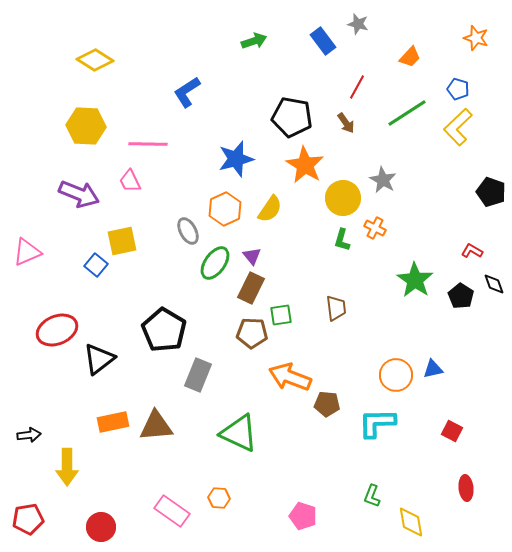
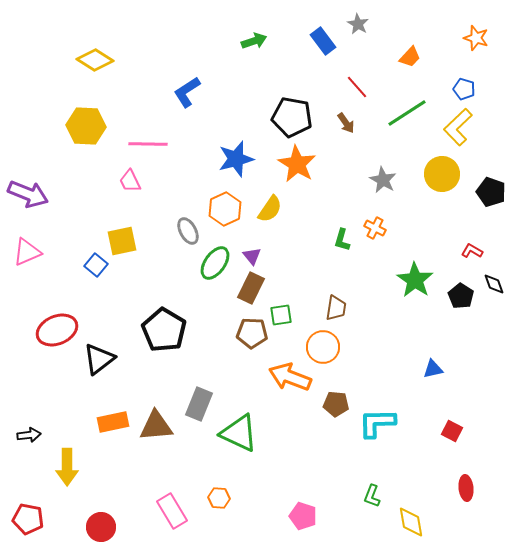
gray star at (358, 24): rotated 15 degrees clockwise
red line at (357, 87): rotated 70 degrees counterclockwise
blue pentagon at (458, 89): moved 6 px right
orange star at (305, 165): moved 8 px left, 1 px up
purple arrow at (79, 194): moved 51 px left
yellow circle at (343, 198): moved 99 px right, 24 px up
brown trapezoid at (336, 308): rotated 16 degrees clockwise
gray rectangle at (198, 375): moved 1 px right, 29 px down
orange circle at (396, 375): moved 73 px left, 28 px up
brown pentagon at (327, 404): moved 9 px right
pink rectangle at (172, 511): rotated 24 degrees clockwise
red pentagon at (28, 519): rotated 20 degrees clockwise
